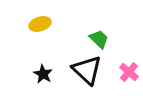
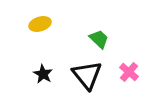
black triangle: moved 5 px down; rotated 8 degrees clockwise
